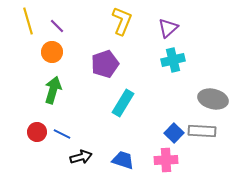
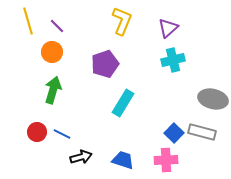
gray rectangle: moved 1 px down; rotated 12 degrees clockwise
